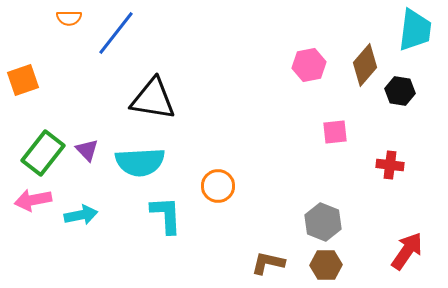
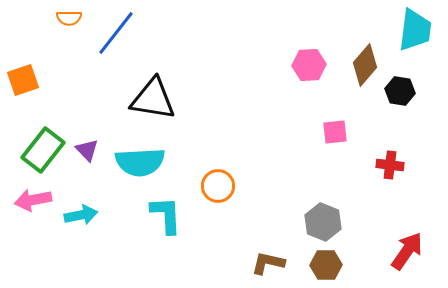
pink hexagon: rotated 8 degrees clockwise
green rectangle: moved 3 px up
